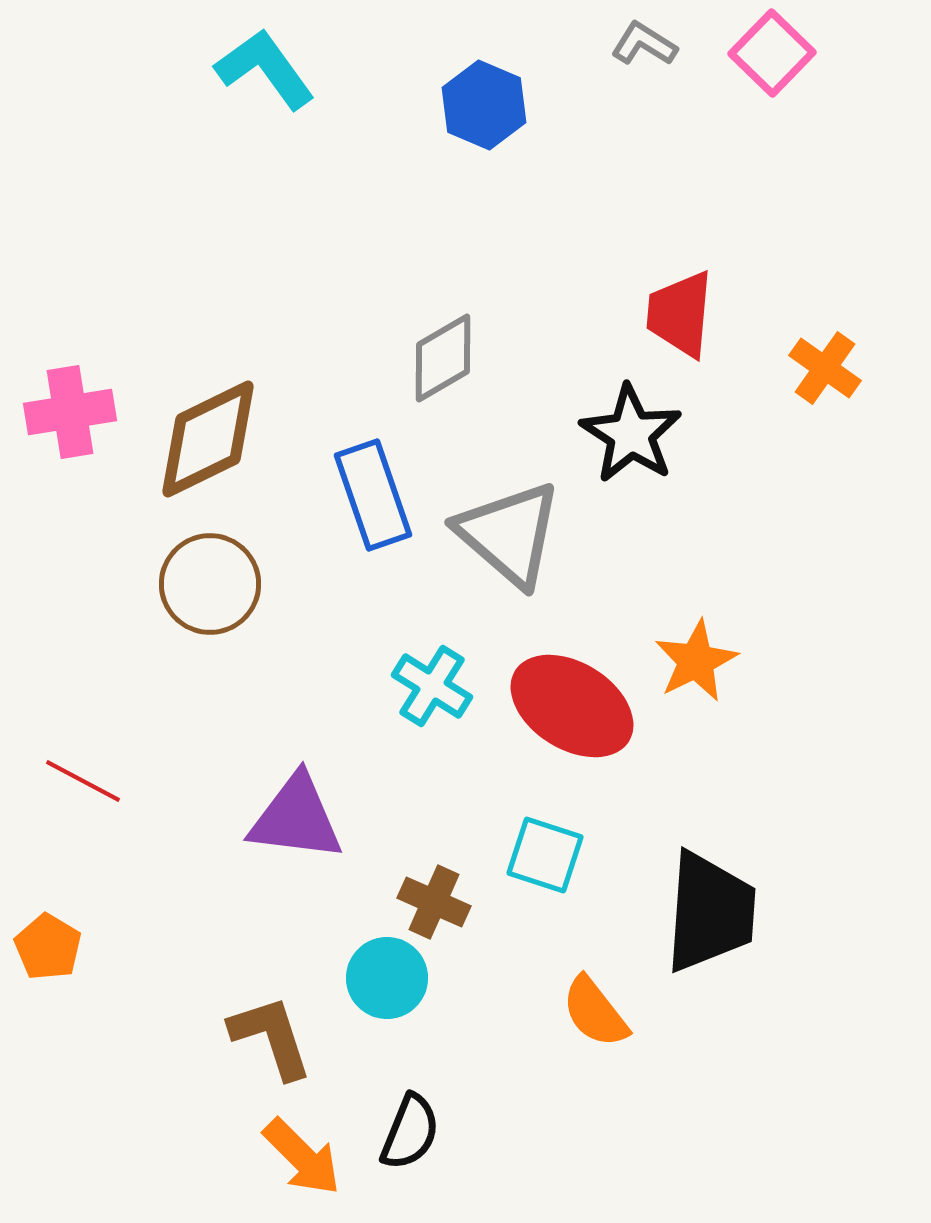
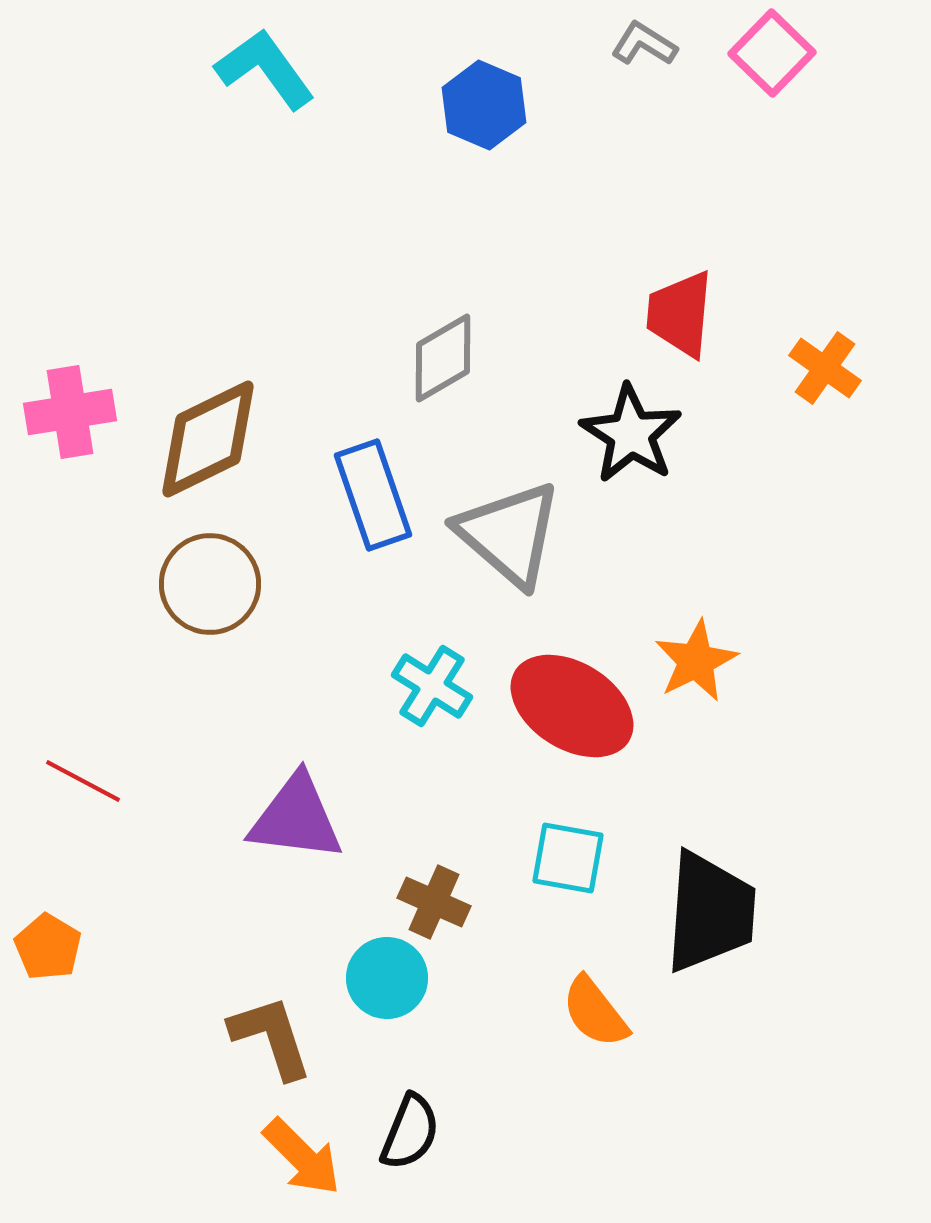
cyan square: moved 23 px right, 3 px down; rotated 8 degrees counterclockwise
